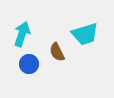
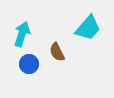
cyan trapezoid: moved 3 px right, 6 px up; rotated 32 degrees counterclockwise
